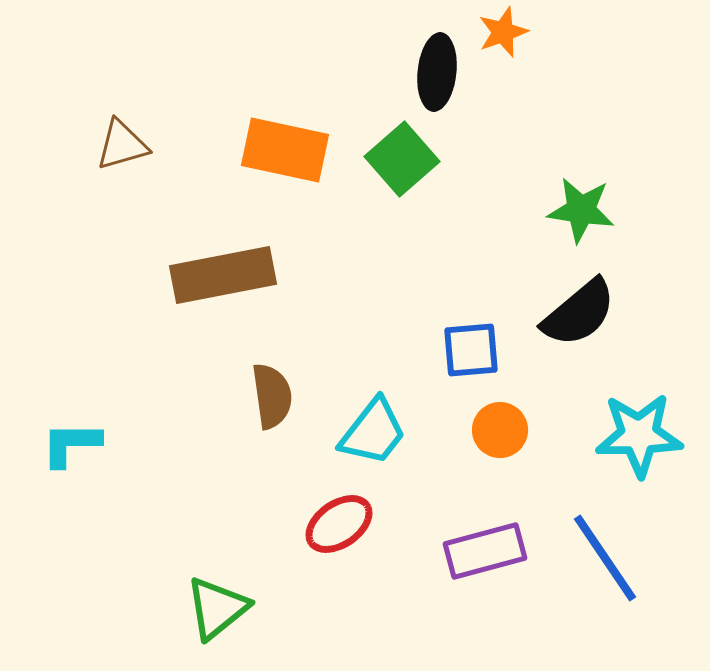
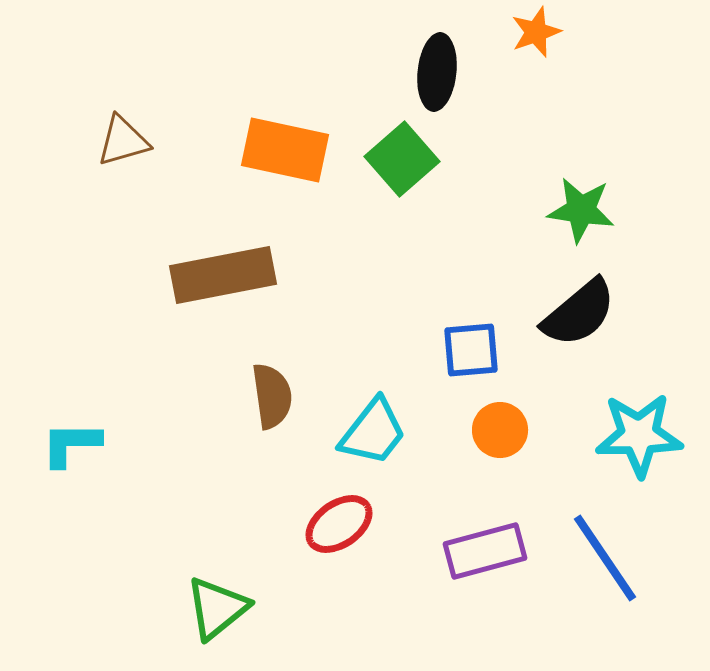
orange star: moved 33 px right
brown triangle: moved 1 px right, 4 px up
